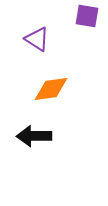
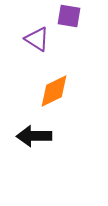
purple square: moved 18 px left
orange diamond: moved 3 px right, 2 px down; rotated 18 degrees counterclockwise
